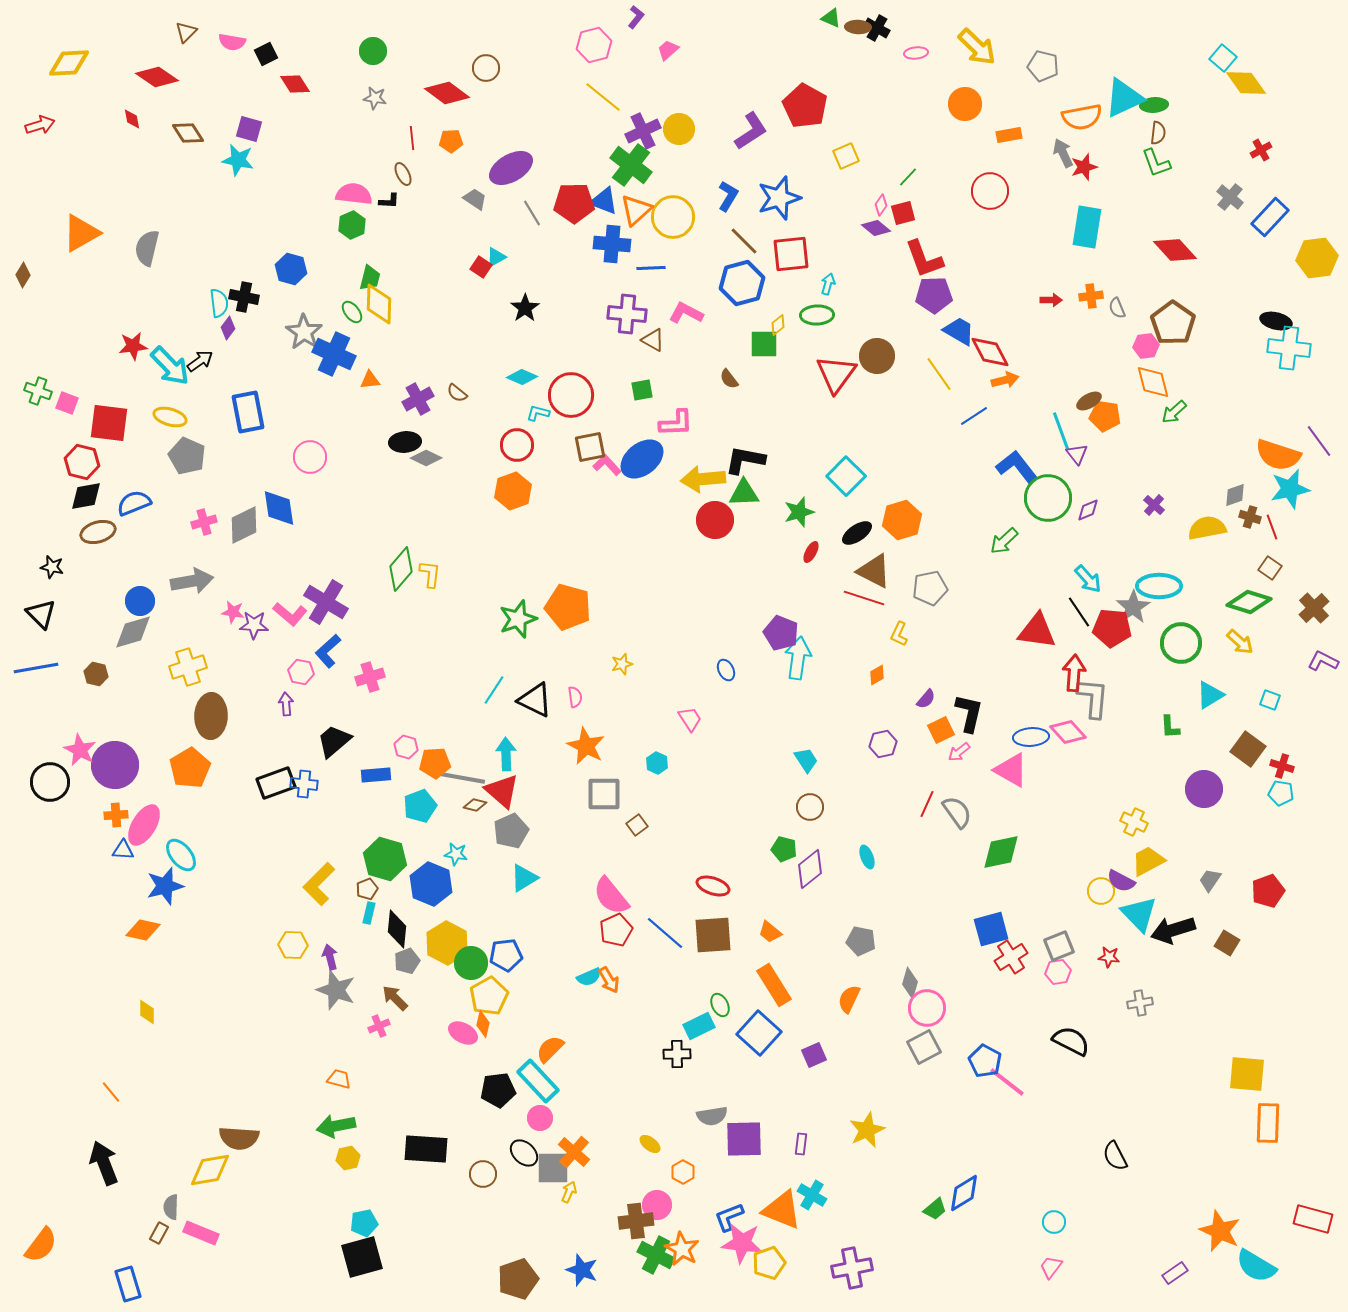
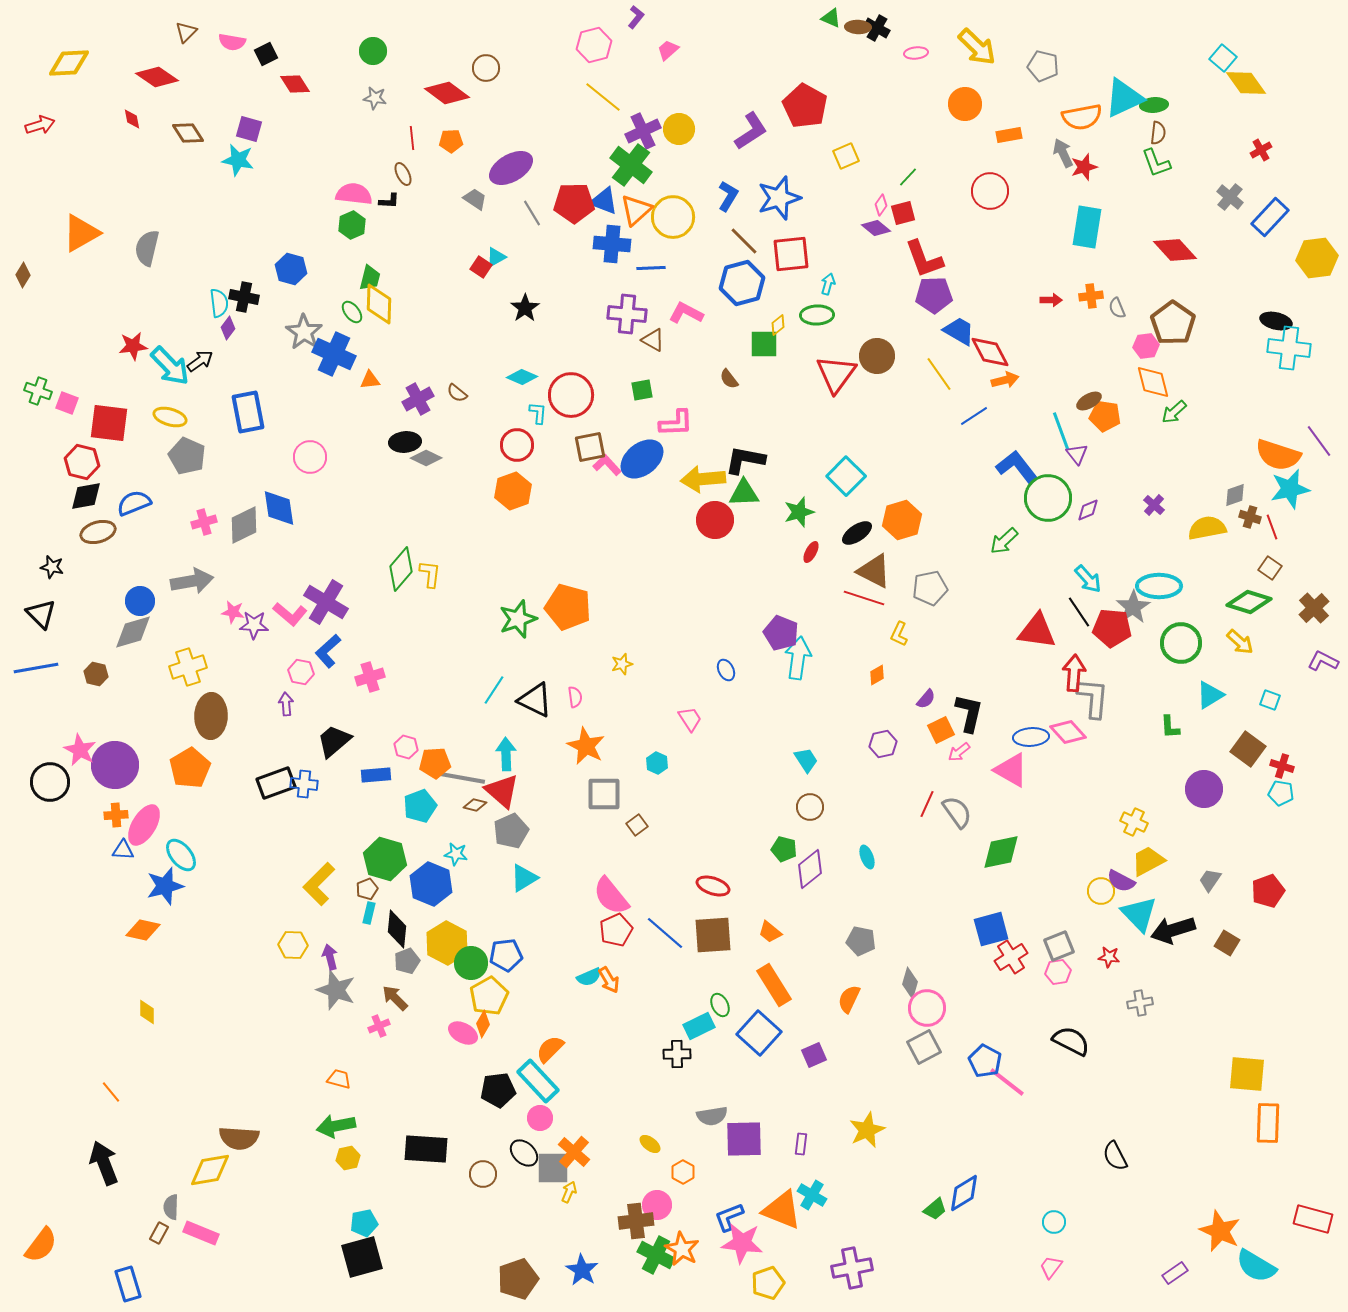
cyan L-shape at (538, 413): rotated 80 degrees clockwise
orange diamond at (483, 1024): rotated 16 degrees clockwise
yellow pentagon at (769, 1263): moved 1 px left, 20 px down
blue star at (582, 1270): rotated 12 degrees clockwise
